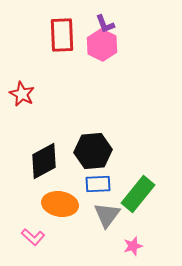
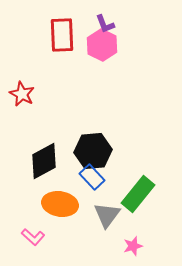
blue rectangle: moved 6 px left, 7 px up; rotated 50 degrees clockwise
